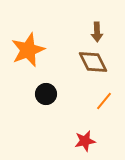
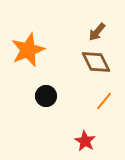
brown arrow: rotated 42 degrees clockwise
brown diamond: moved 3 px right
black circle: moved 2 px down
red star: rotated 30 degrees counterclockwise
